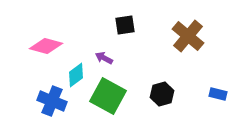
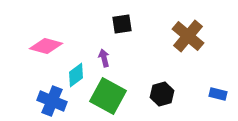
black square: moved 3 px left, 1 px up
purple arrow: rotated 48 degrees clockwise
